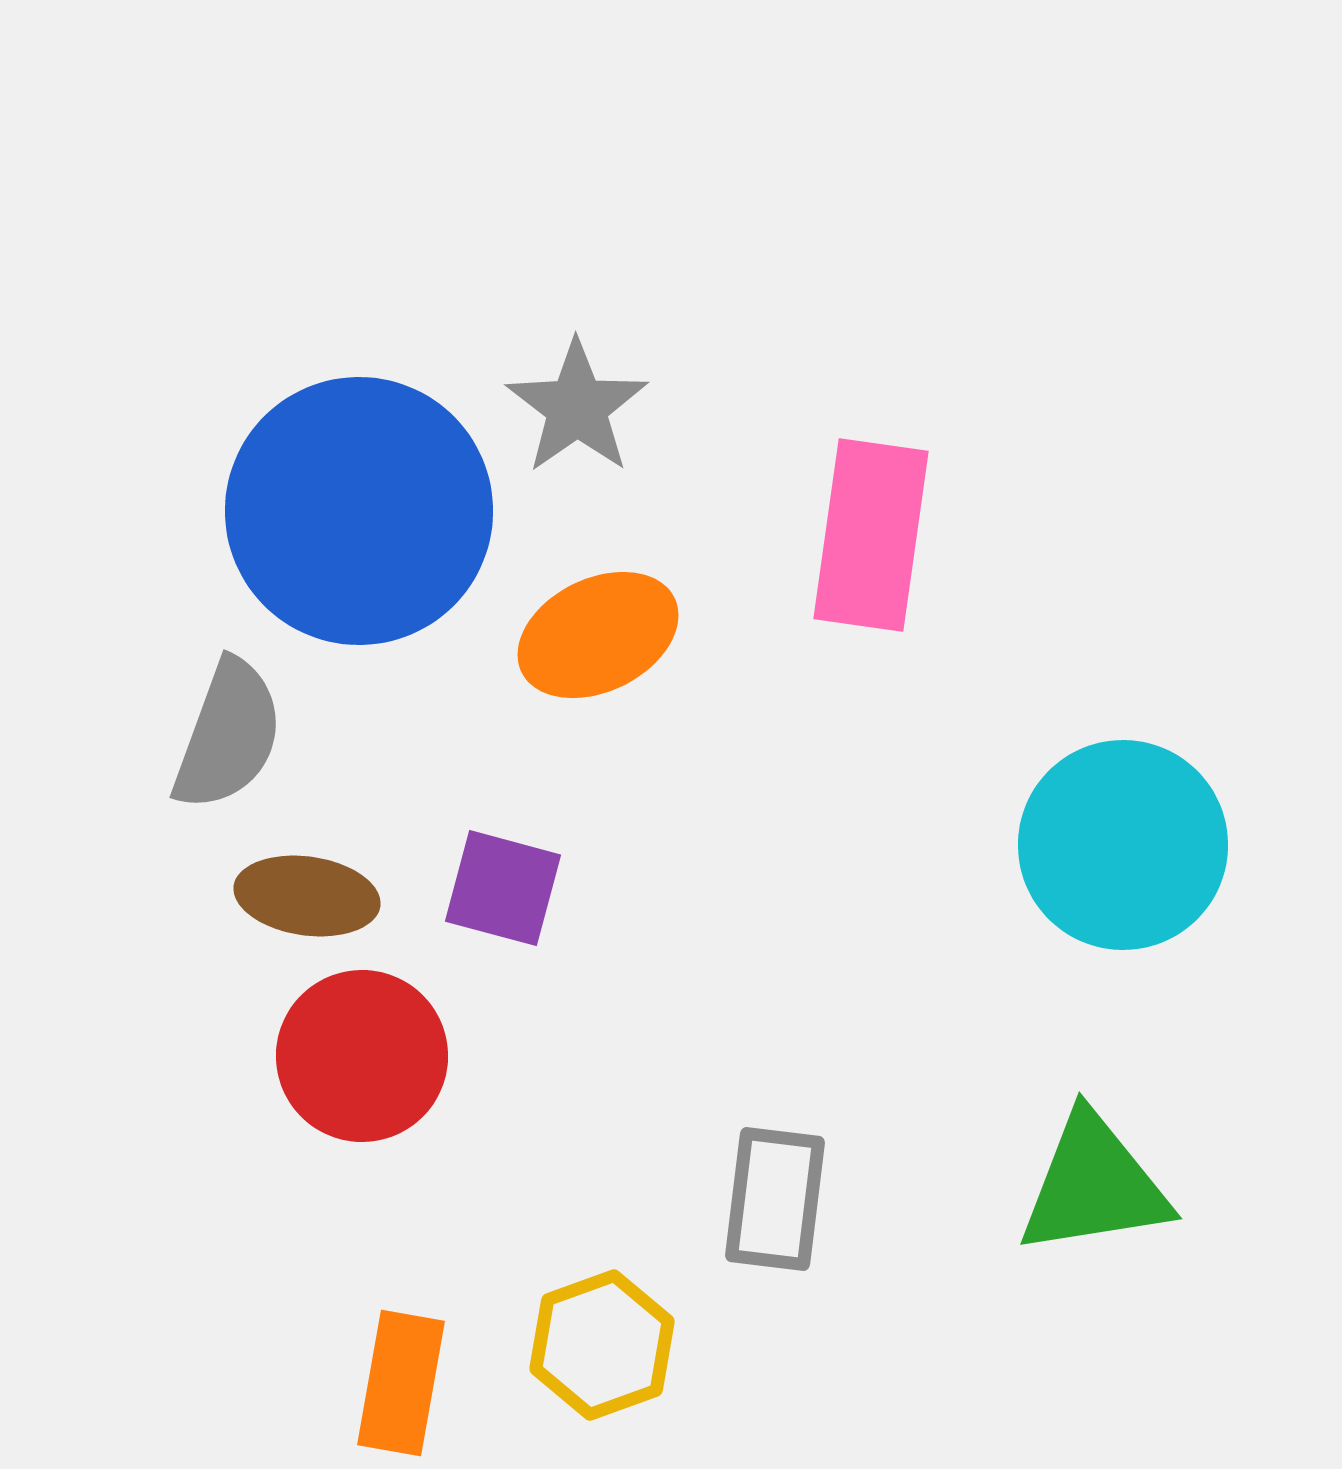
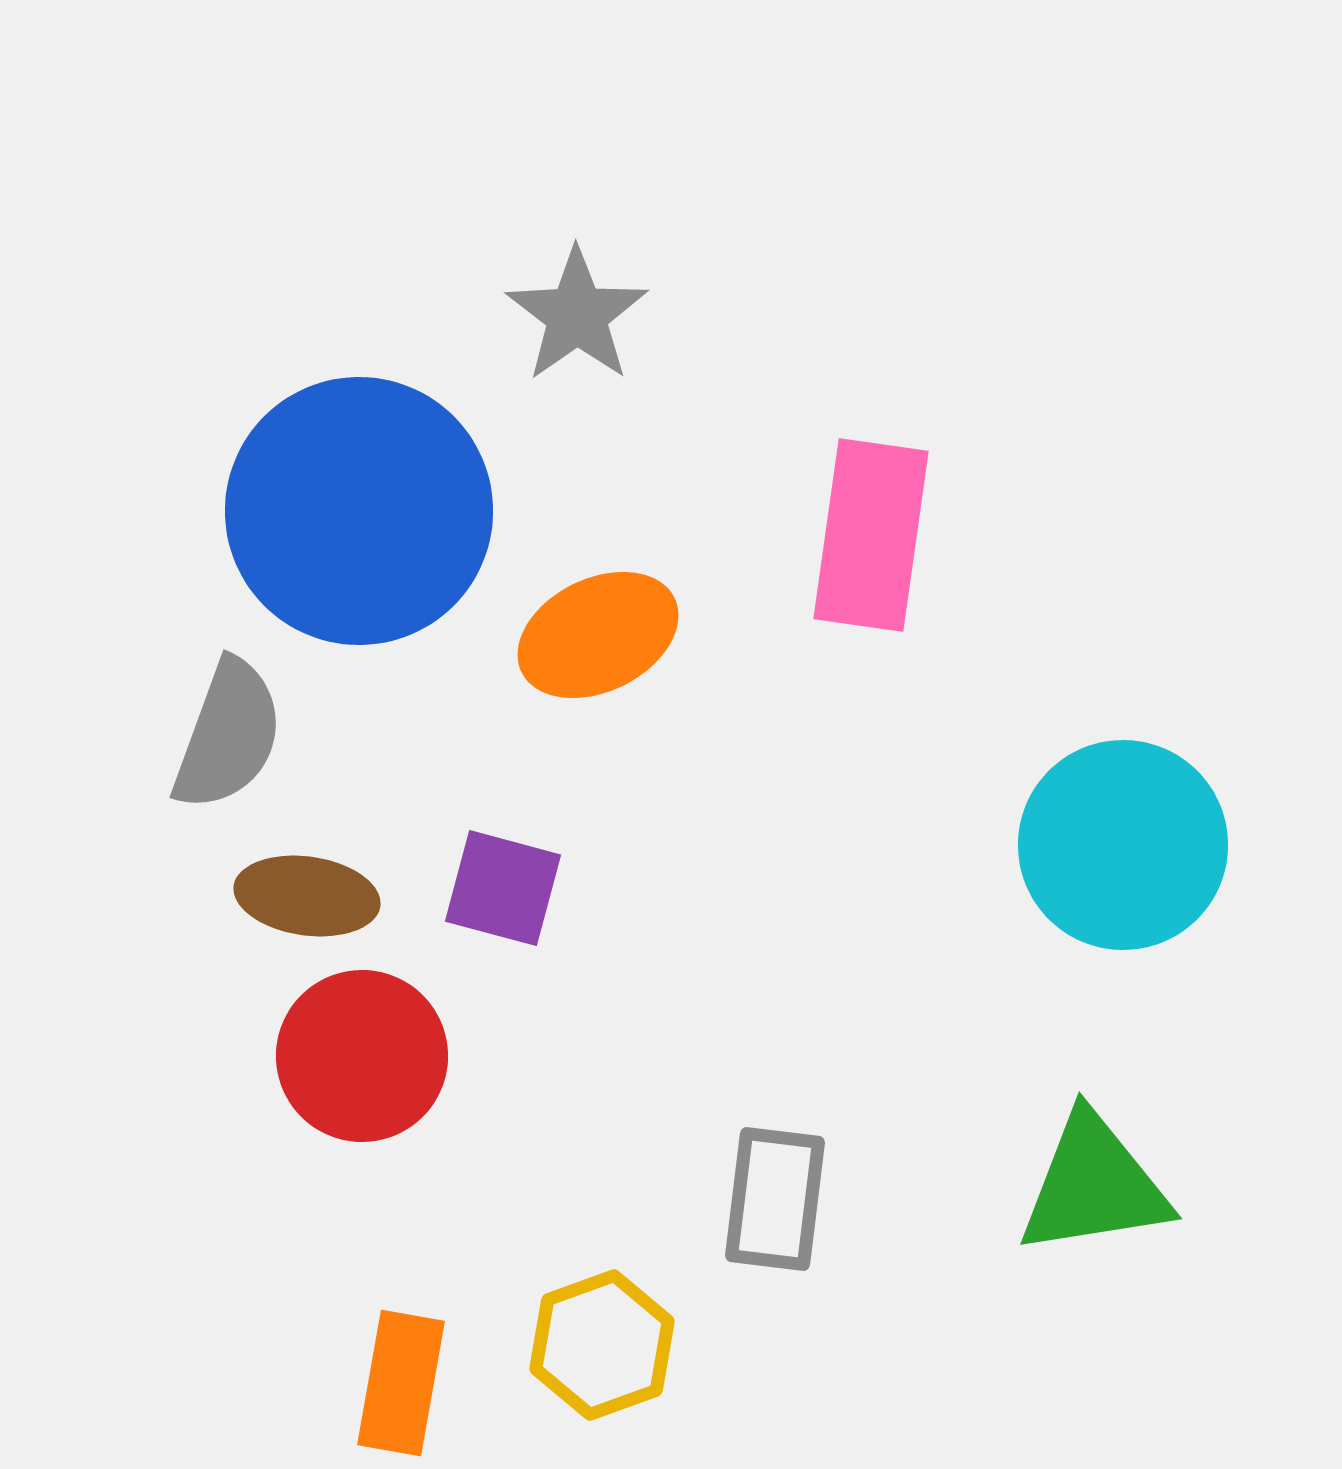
gray star: moved 92 px up
